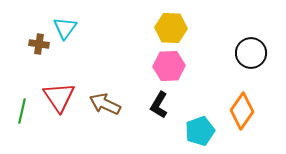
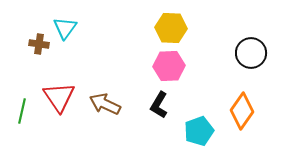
cyan pentagon: moved 1 px left
